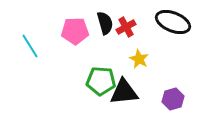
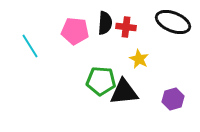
black semicircle: rotated 20 degrees clockwise
red cross: rotated 36 degrees clockwise
pink pentagon: rotated 8 degrees clockwise
